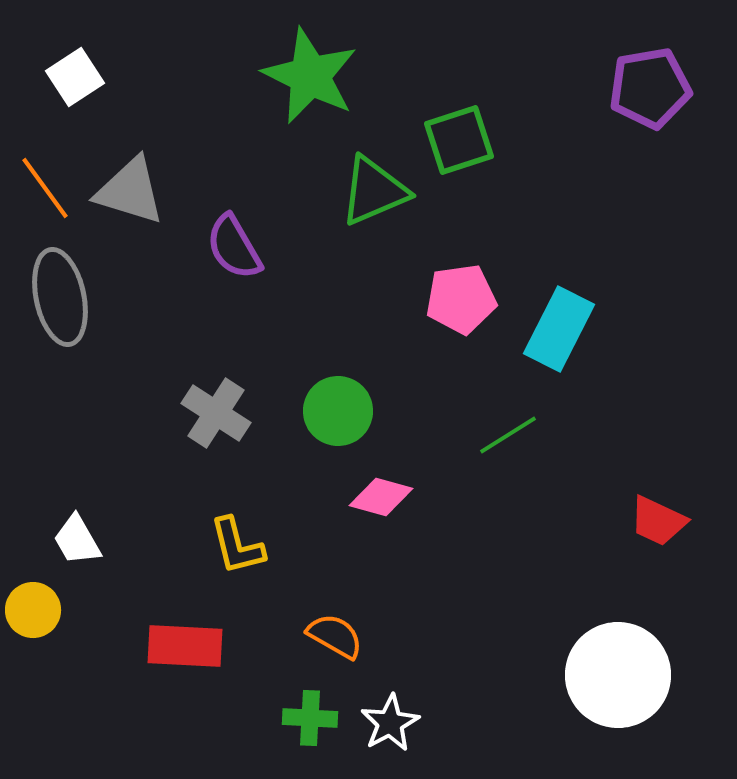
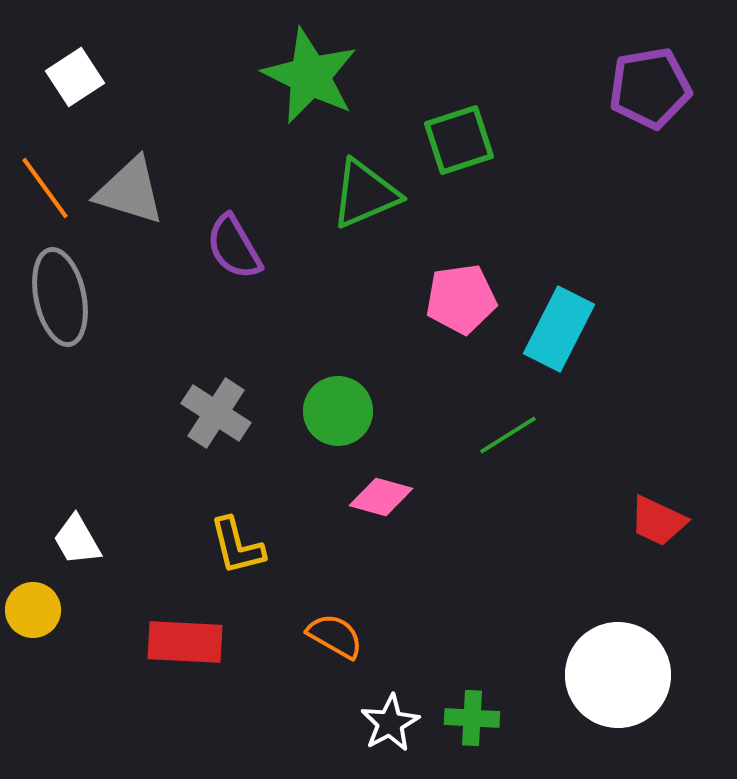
green triangle: moved 9 px left, 3 px down
red rectangle: moved 4 px up
green cross: moved 162 px right
